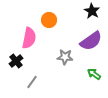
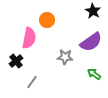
black star: moved 1 px right
orange circle: moved 2 px left
purple semicircle: moved 1 px down
